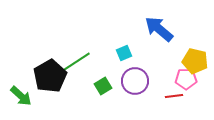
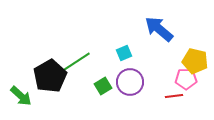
purple circle: moved 5 px left, 1 px down
